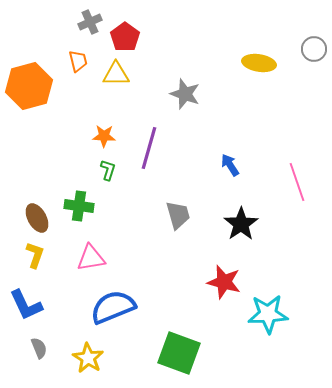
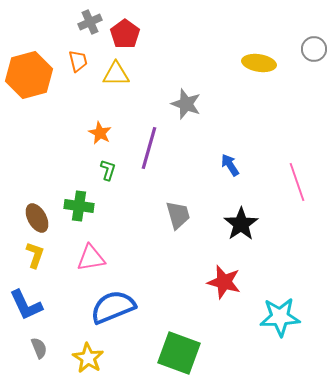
red pentagon: moved 3 px up
orange hexagon: moved 11 px up
gray star: moved 1 px right, 10 px down
orange star: moved 4 px left, 3 px up; rotated 25 degrees clockwise
cyan star: moved 12 px right, 3 px down
